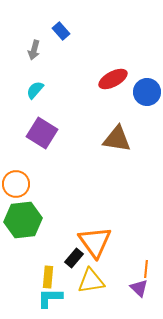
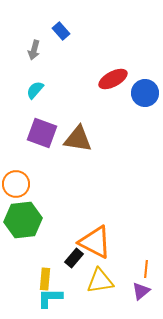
blue circle: moved 2 px left, 1 px down
purple square: rotated 12 degrees counterclockwise
brown triangle: moved 39 px left
orange triangle: rotated 27 degrees counterclockwise
yellow rectangle: moved 3 px left, 2 px down
yellow triangle: moved 9 px right
purple triangle: moved 2 px right, 3 px down; rotated 36 degrees clockwise
